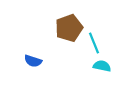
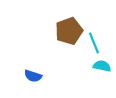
brown pentagon: moved 3 px down
blue semicircle: moved 15 px down
